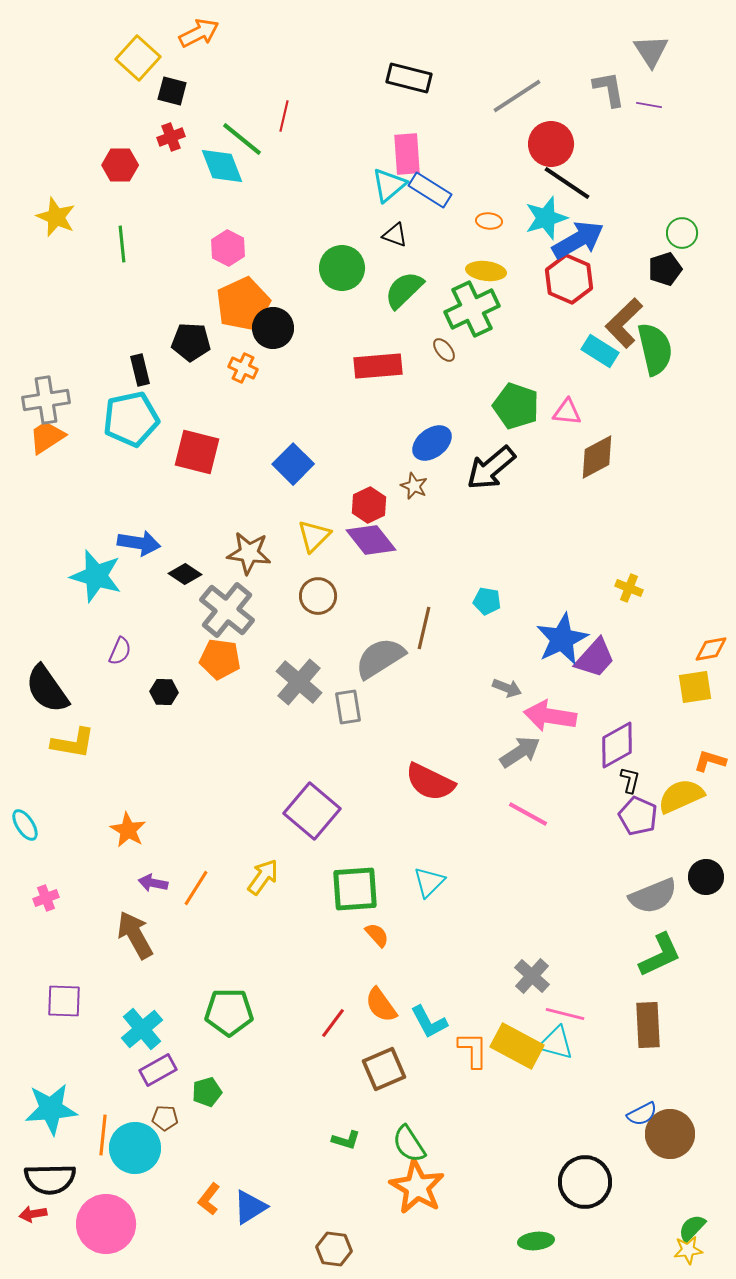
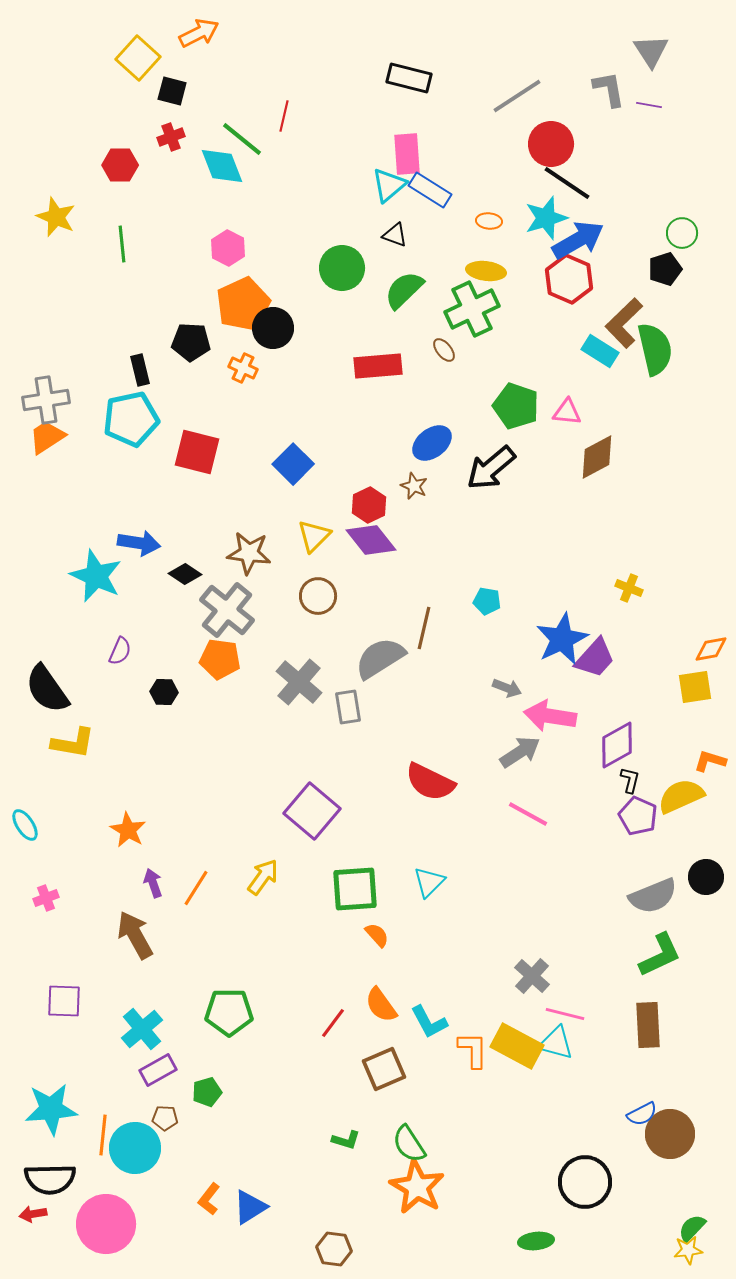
cyan star at (96, 576): rotated 8 degrees clockwise
purple arrow at (153, 883): rotated 60 degrees clockwise
